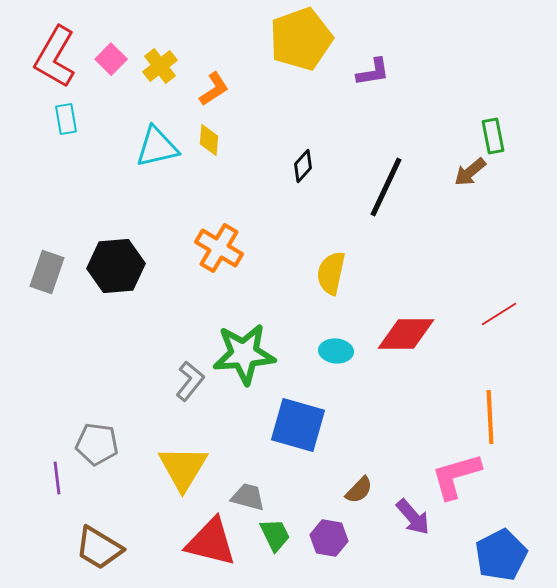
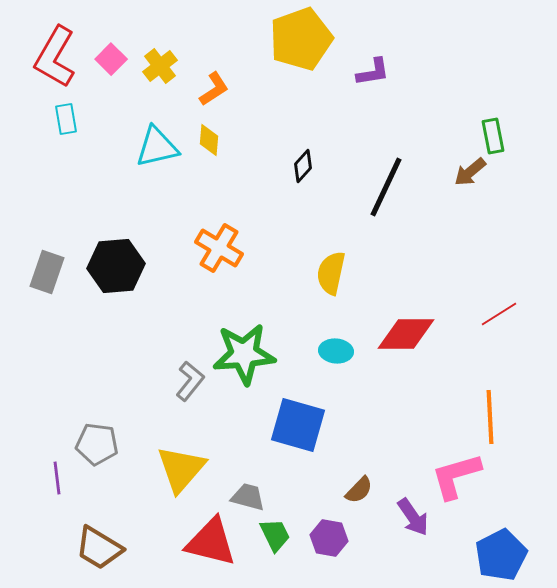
yellow triangle: moved 2 px left, 1 px down; rotated 10 degrees clockwise
purple arrow: rotated 6 degrees clockwise
